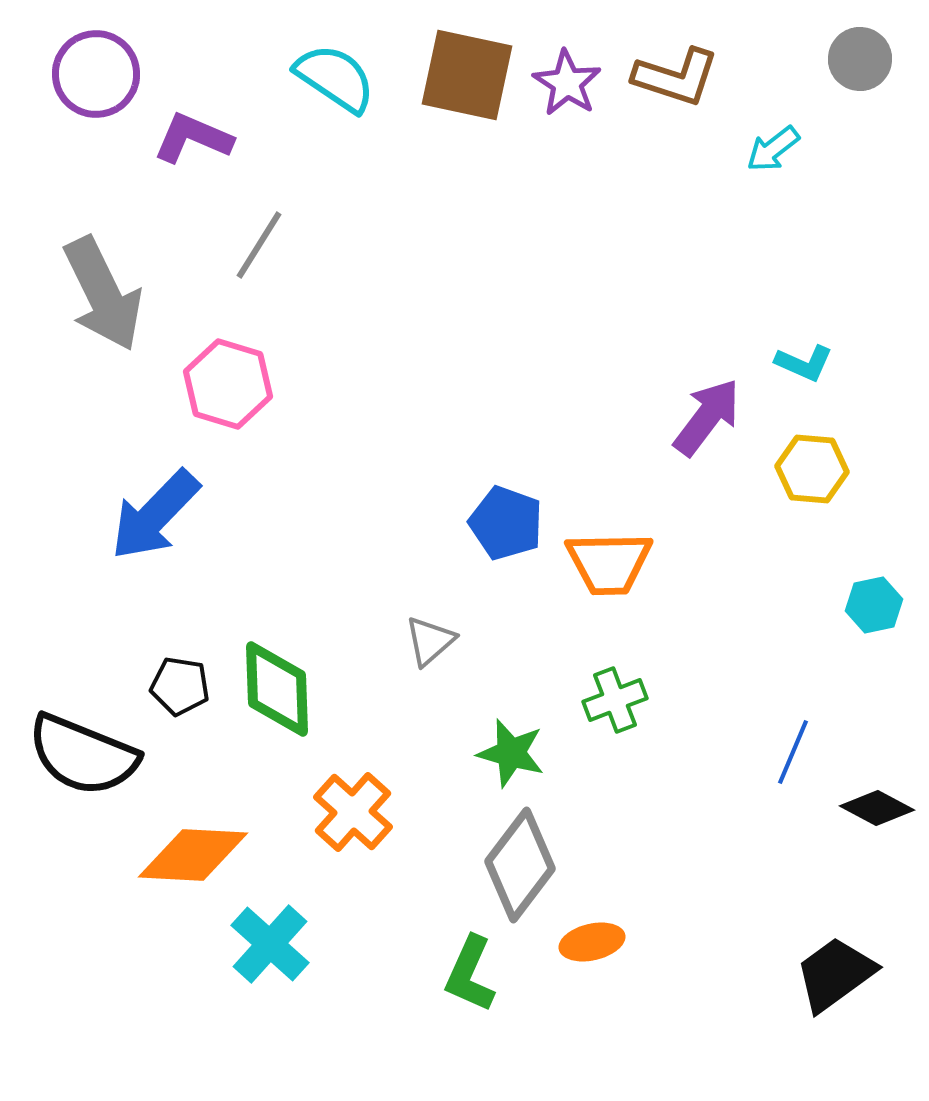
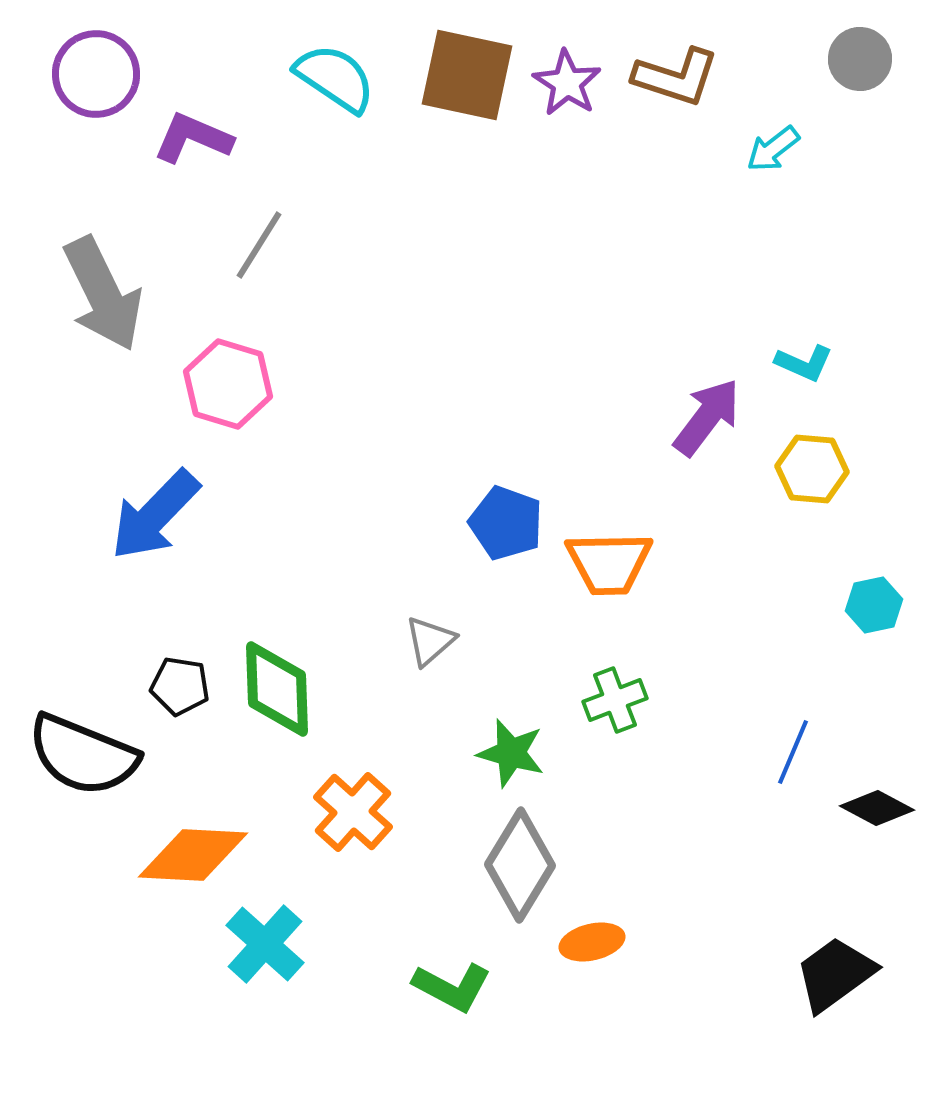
gray diamond: rotated 6 degrees counterclockwise
cyan cross: moved 5 px left
green L-shape: moved 18 px left, 13 px down; rotated 86 degrees counterclockwise
